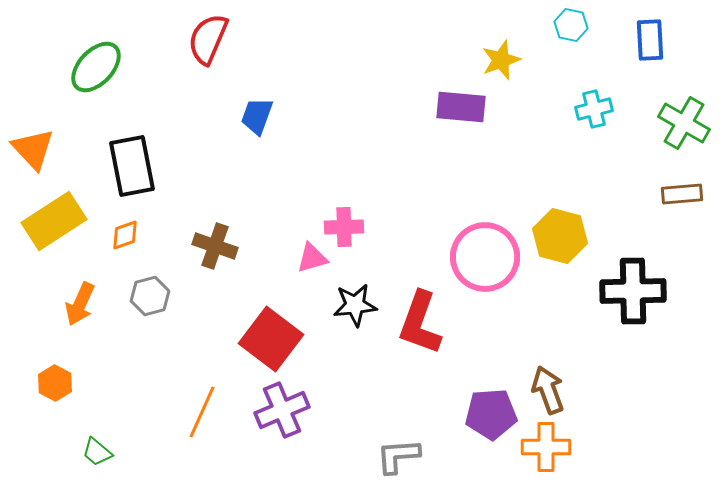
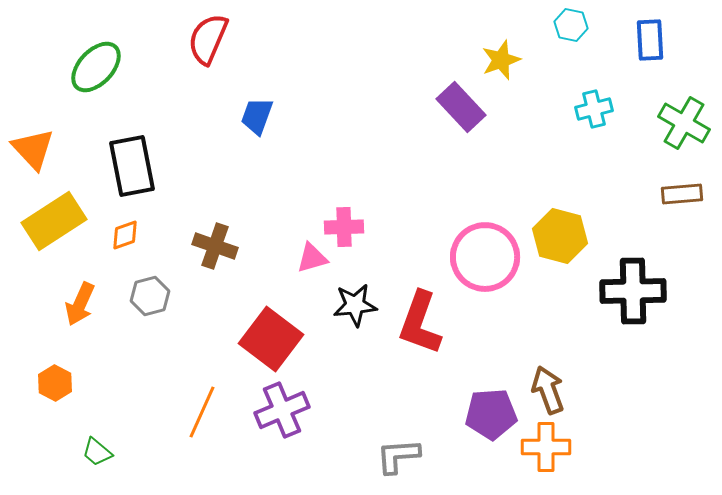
purple rectangle: rotated 42 degrees clockwise
